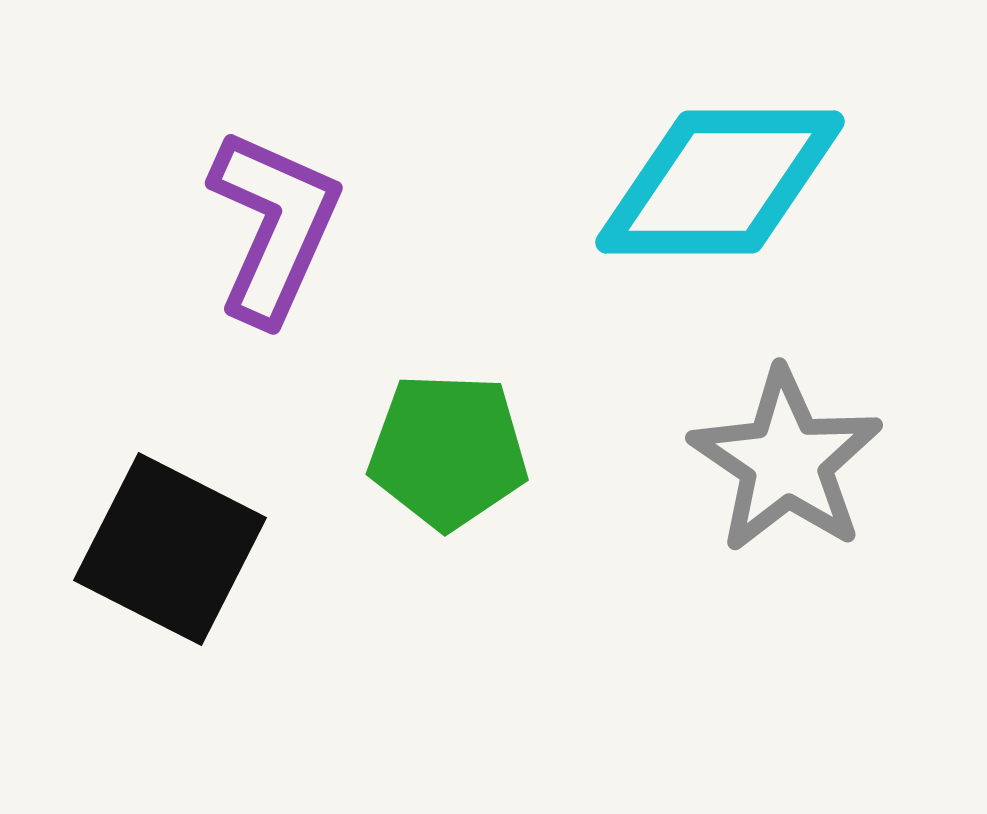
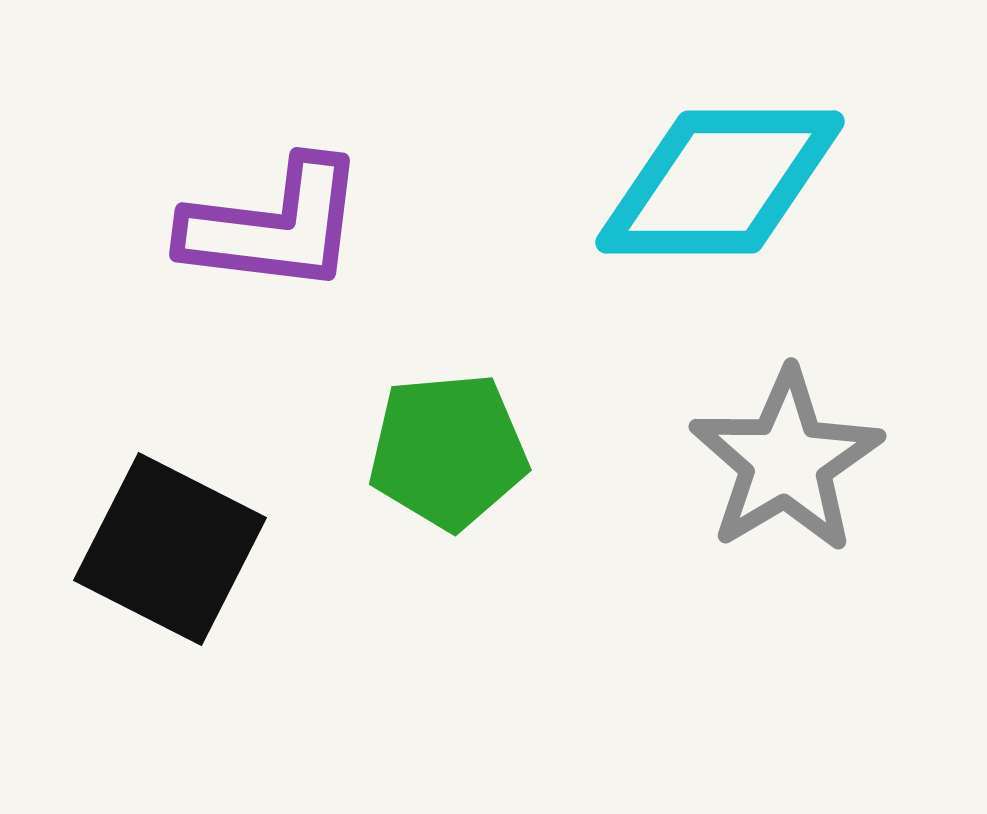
purple L-shape: rotated 73 degrees clockwise
green pentagon: rotated 7 degrees counterclockwise
gray star: rotated 7 degrees clockwise
